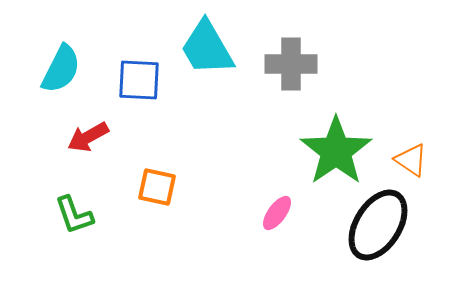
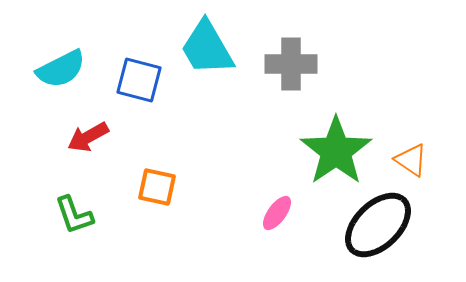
cyan semicircle: rotated 36 degrees clockwise
blue square: rotated 12 degrees clockwise
black ellipse: rotated 14 degrees clockwise
